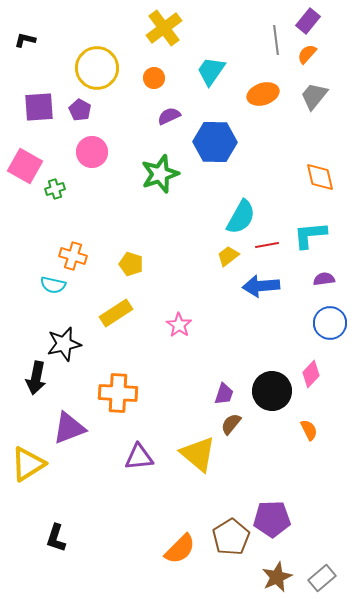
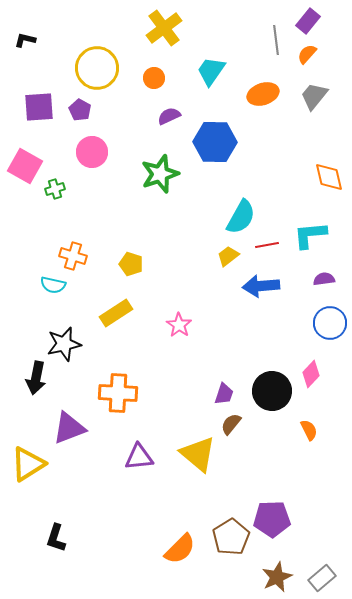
orange diamond at (320, 177): moved 9 px right
